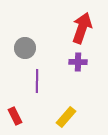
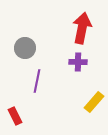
red arrow: rotated 8 degrees counterclockwise
purple line: rotated 10 degrees clockwise
yellow rectangle: moved 28 px right, 15 px up
